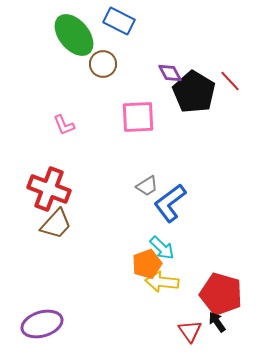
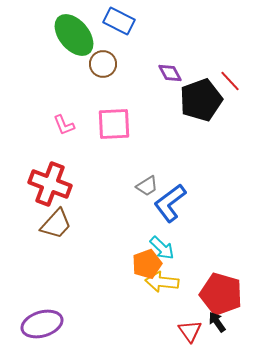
black pentagon: moved 7 px right, 8 px down; rotated 21 degrees clockwise
pink square: moved 24 px left, 7 px down
red cross: moved 1 px right, 5 px up
